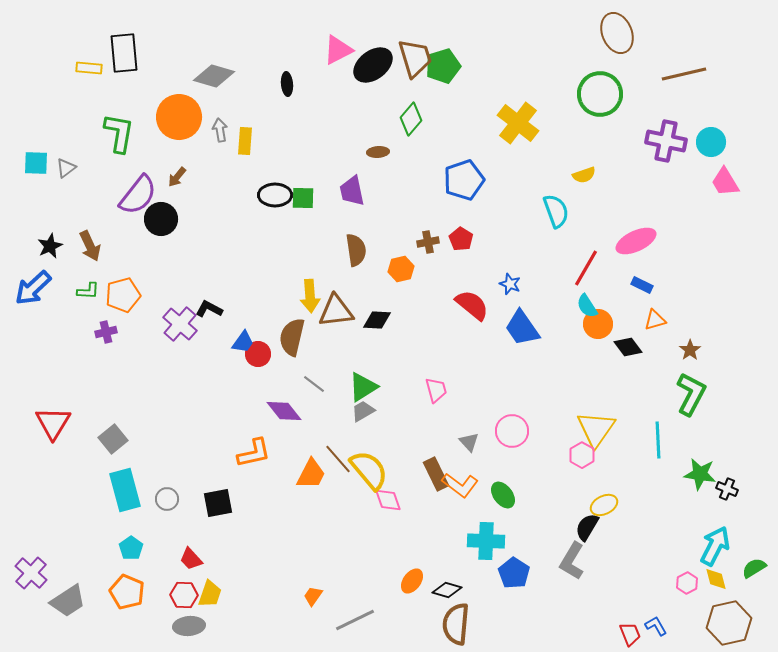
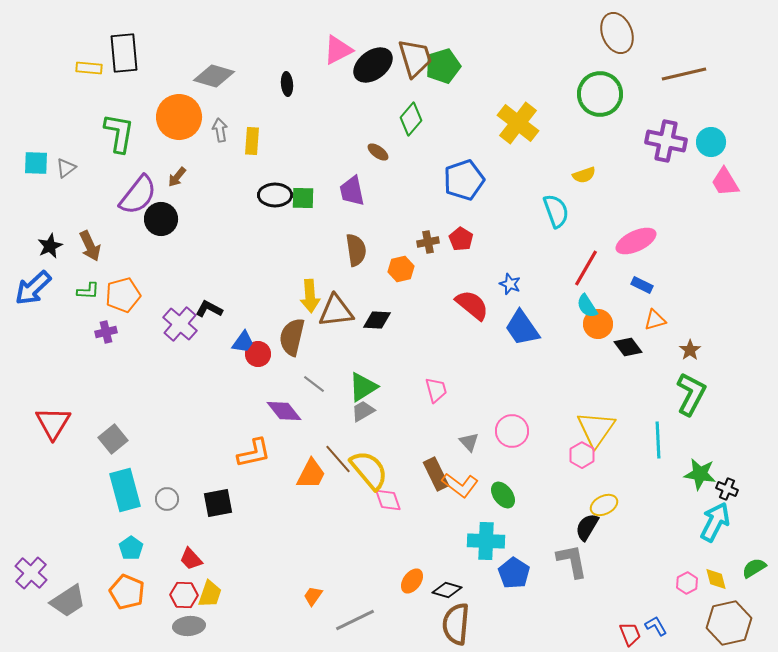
yellow rectangle at (245, 141): moved 7 px right
brown ellipse at (378, 152): rotated 40 degrees clockwise
cyan arrow at (715, 546): moved 24 px up
gray L-shape at (572, 561): rotated 138 degrees clockwise
